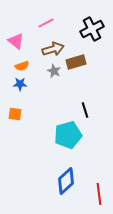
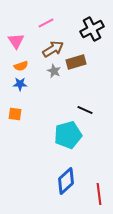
pink triangle: rotated 18 degrees clockwise
brown arrow: rotated 15 degrees counterclockwise
orange semicircle: moved 1 px left
black line: rotated 49 degrees counterclockwise
